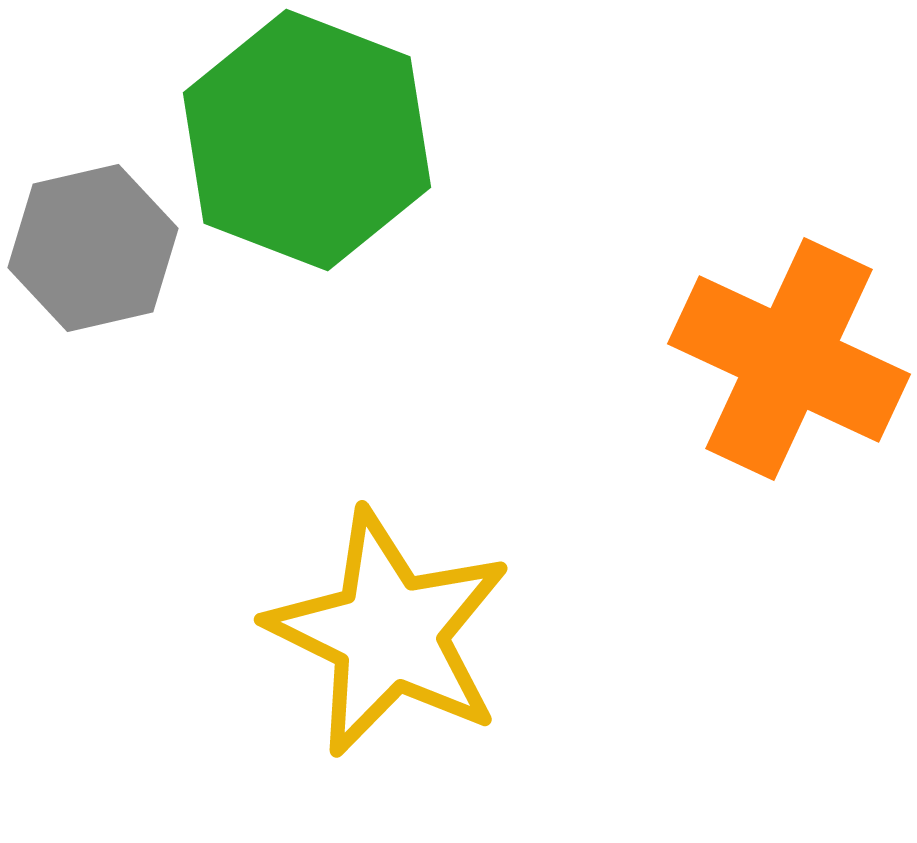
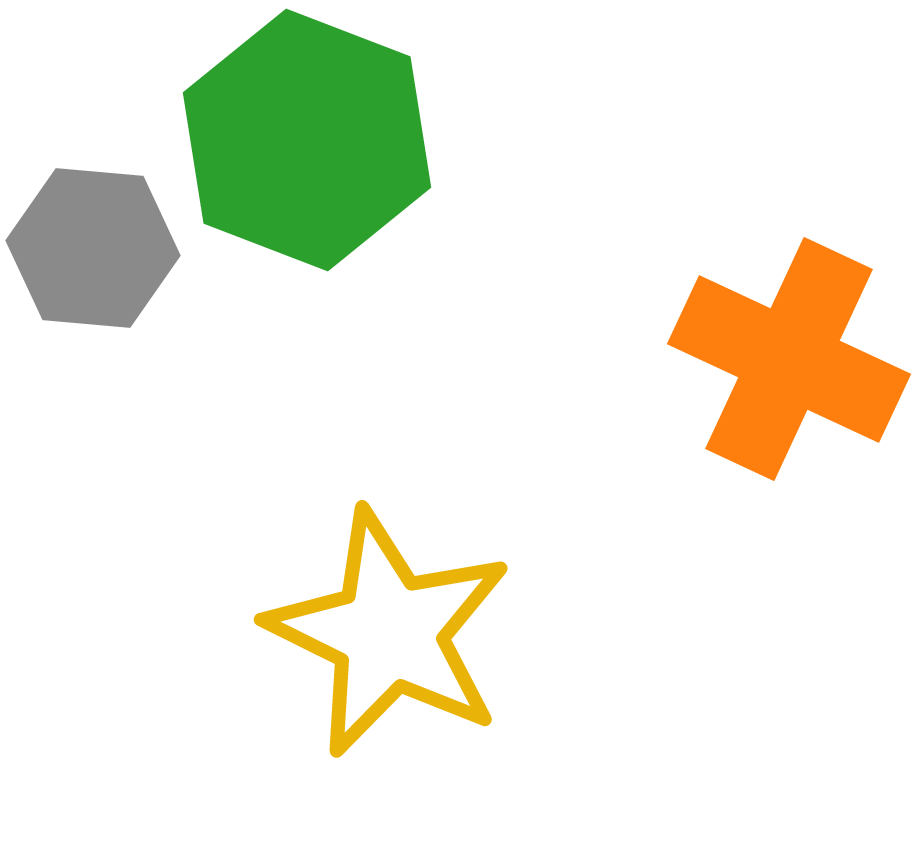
gray hexagon: rotated 18 degrees clockwise
